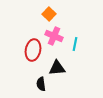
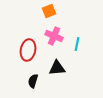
orange square: moved 3 px up; rotated 24 degrees clockwise
cyan line: moved 2 px right
red ellipse: moved 5 px left
black semicircle: moved 8 px left, 3 px up; rotated 24 degrees clockwise
